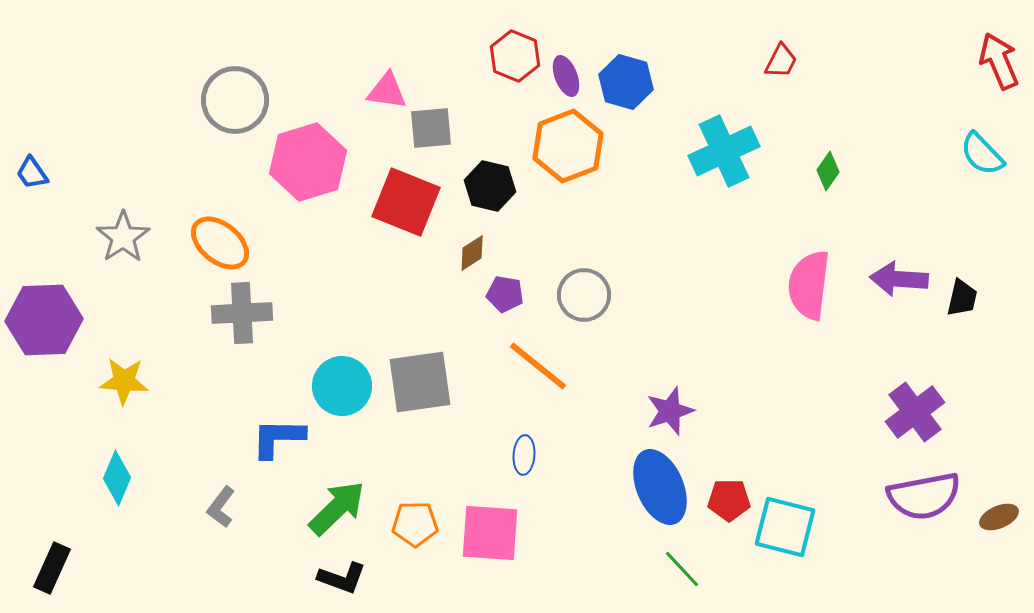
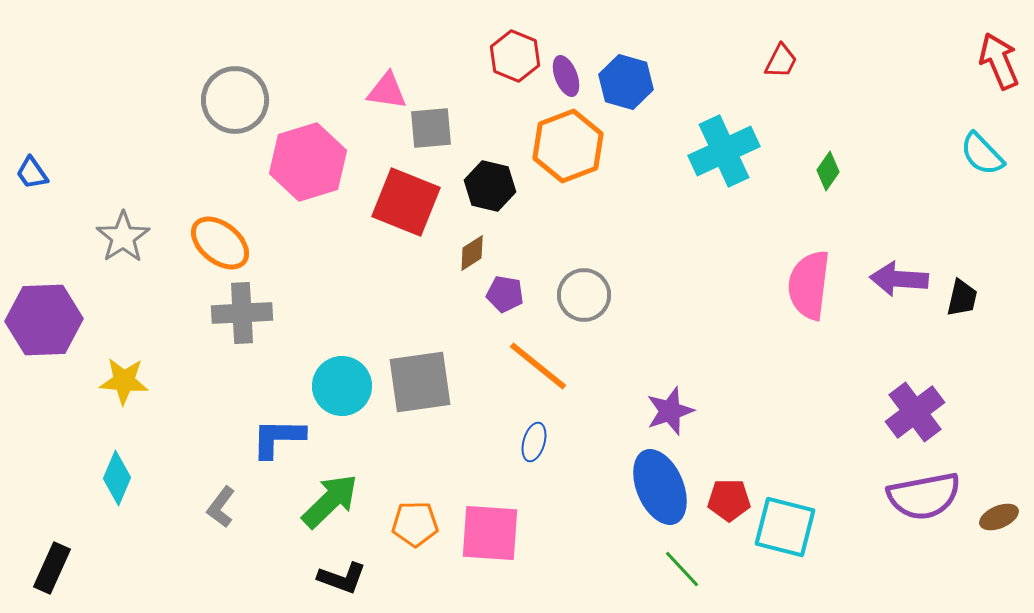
blue ellipse at (524, 455): moved 10 px right, 13 px up; rotated 12 degrees clockwise
green arrow at (337, 508): moved 7 px left, 7 px up
